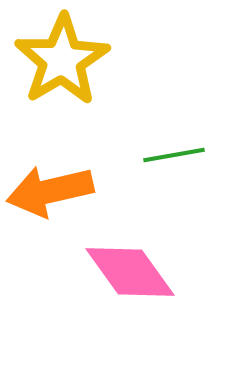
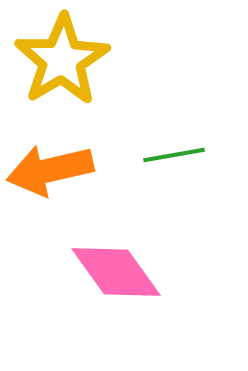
orange arrow: moved 21 px up
pink diamond: moved 14 px left
